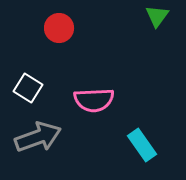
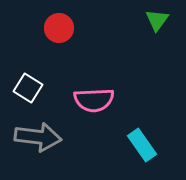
green triangle: moved 4 px down
gray arrow: rotated 27 degrees clockwise
